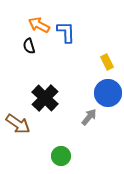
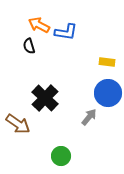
blue L-shape: rotated 100 degrees clockwise
yellow rectangle: rotated 56 degrees counterclockwise
